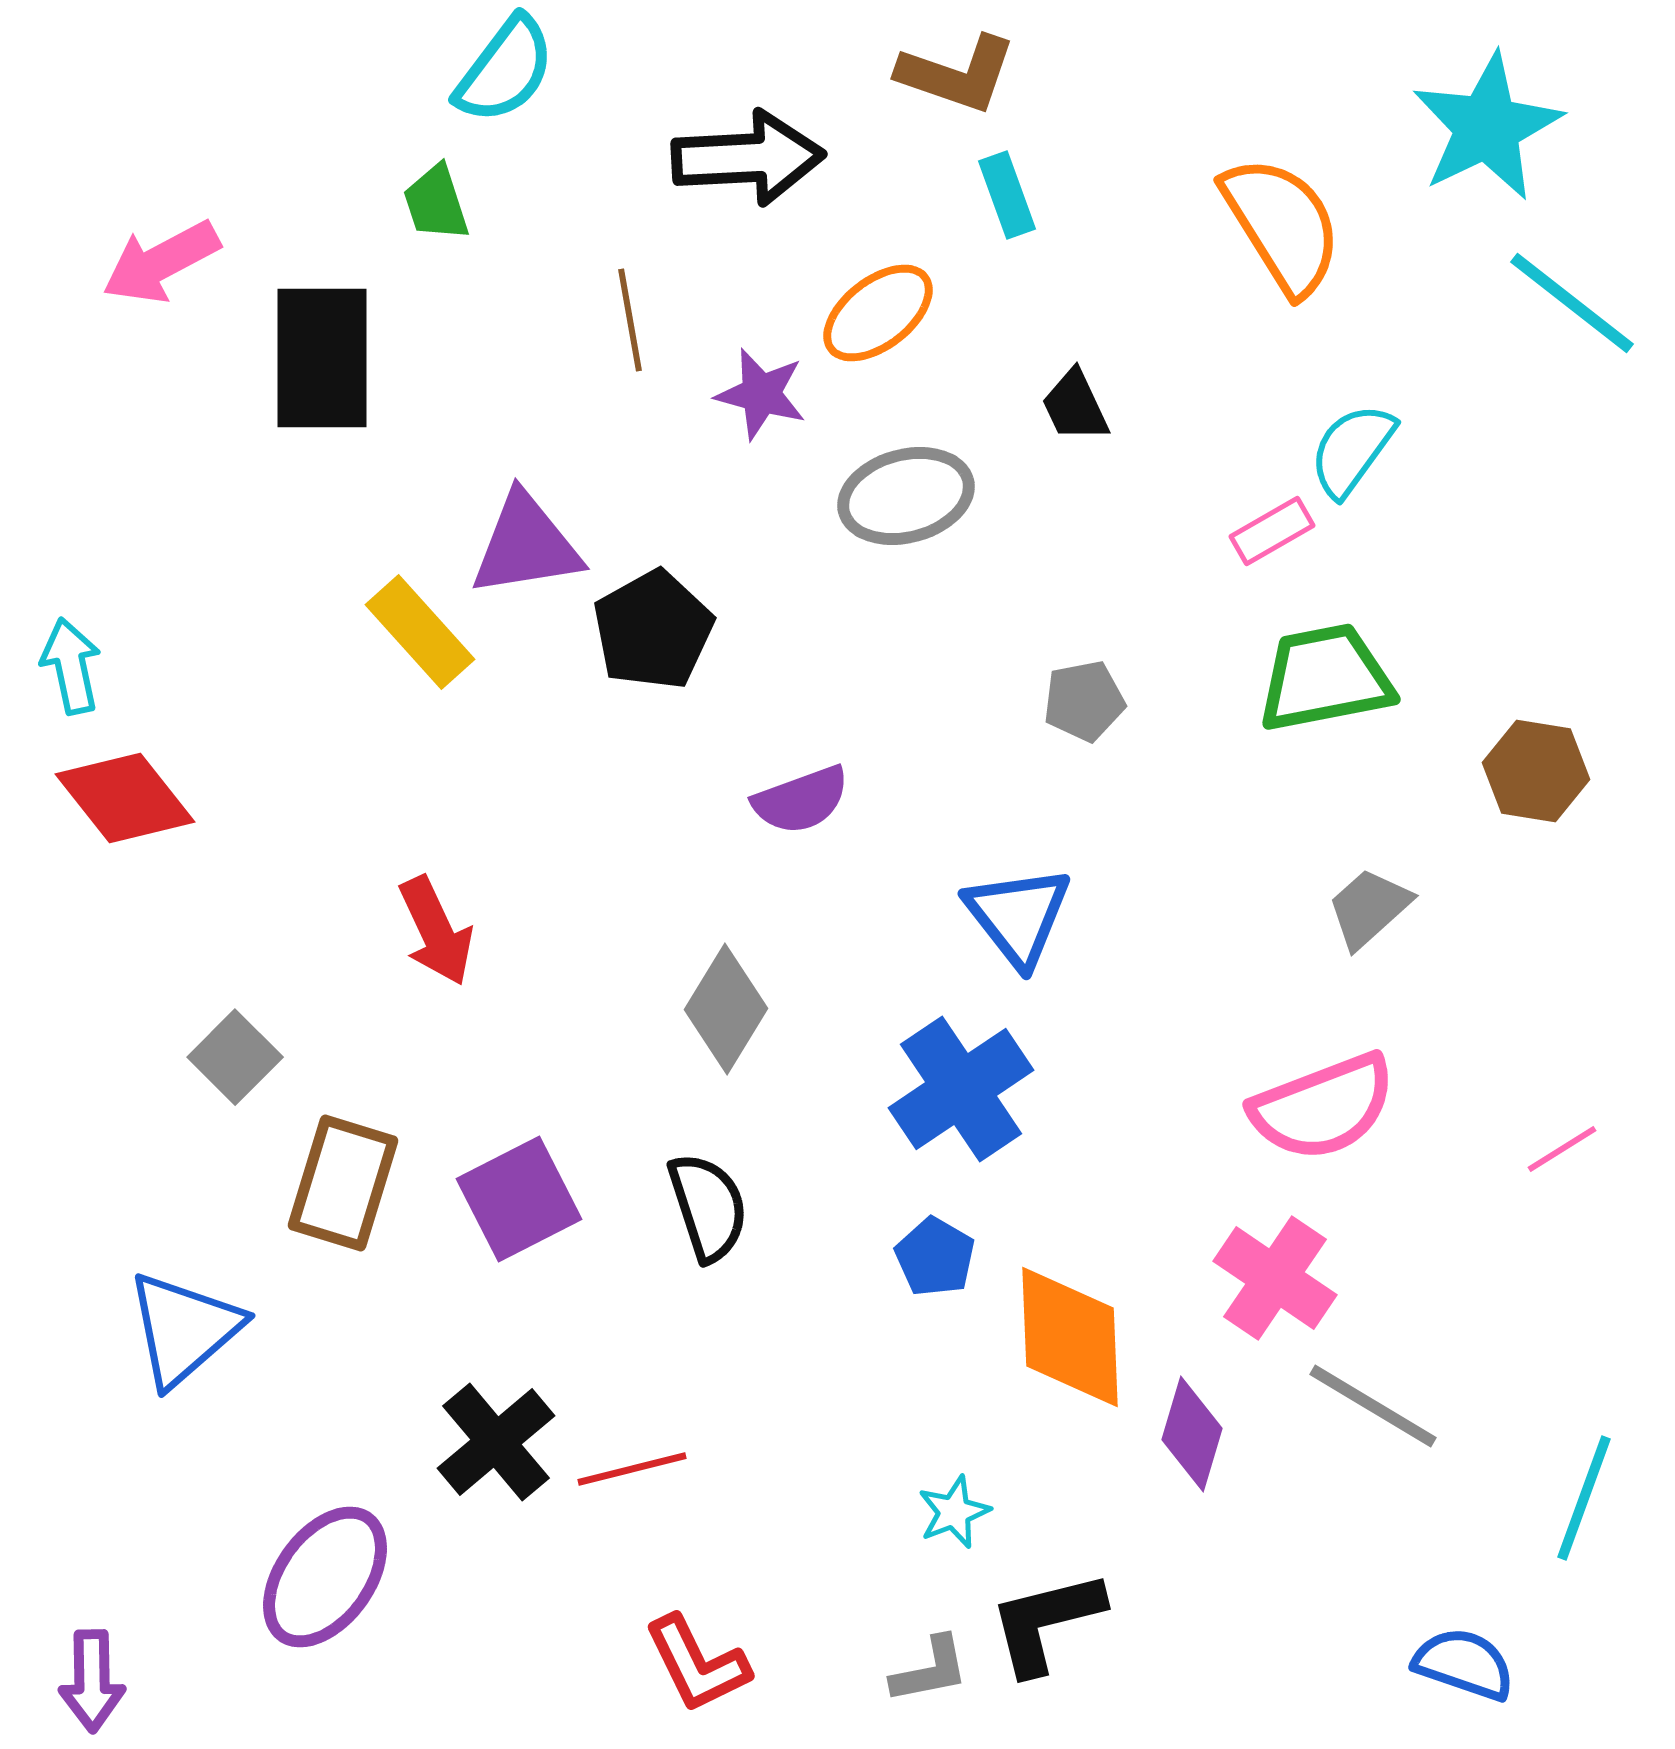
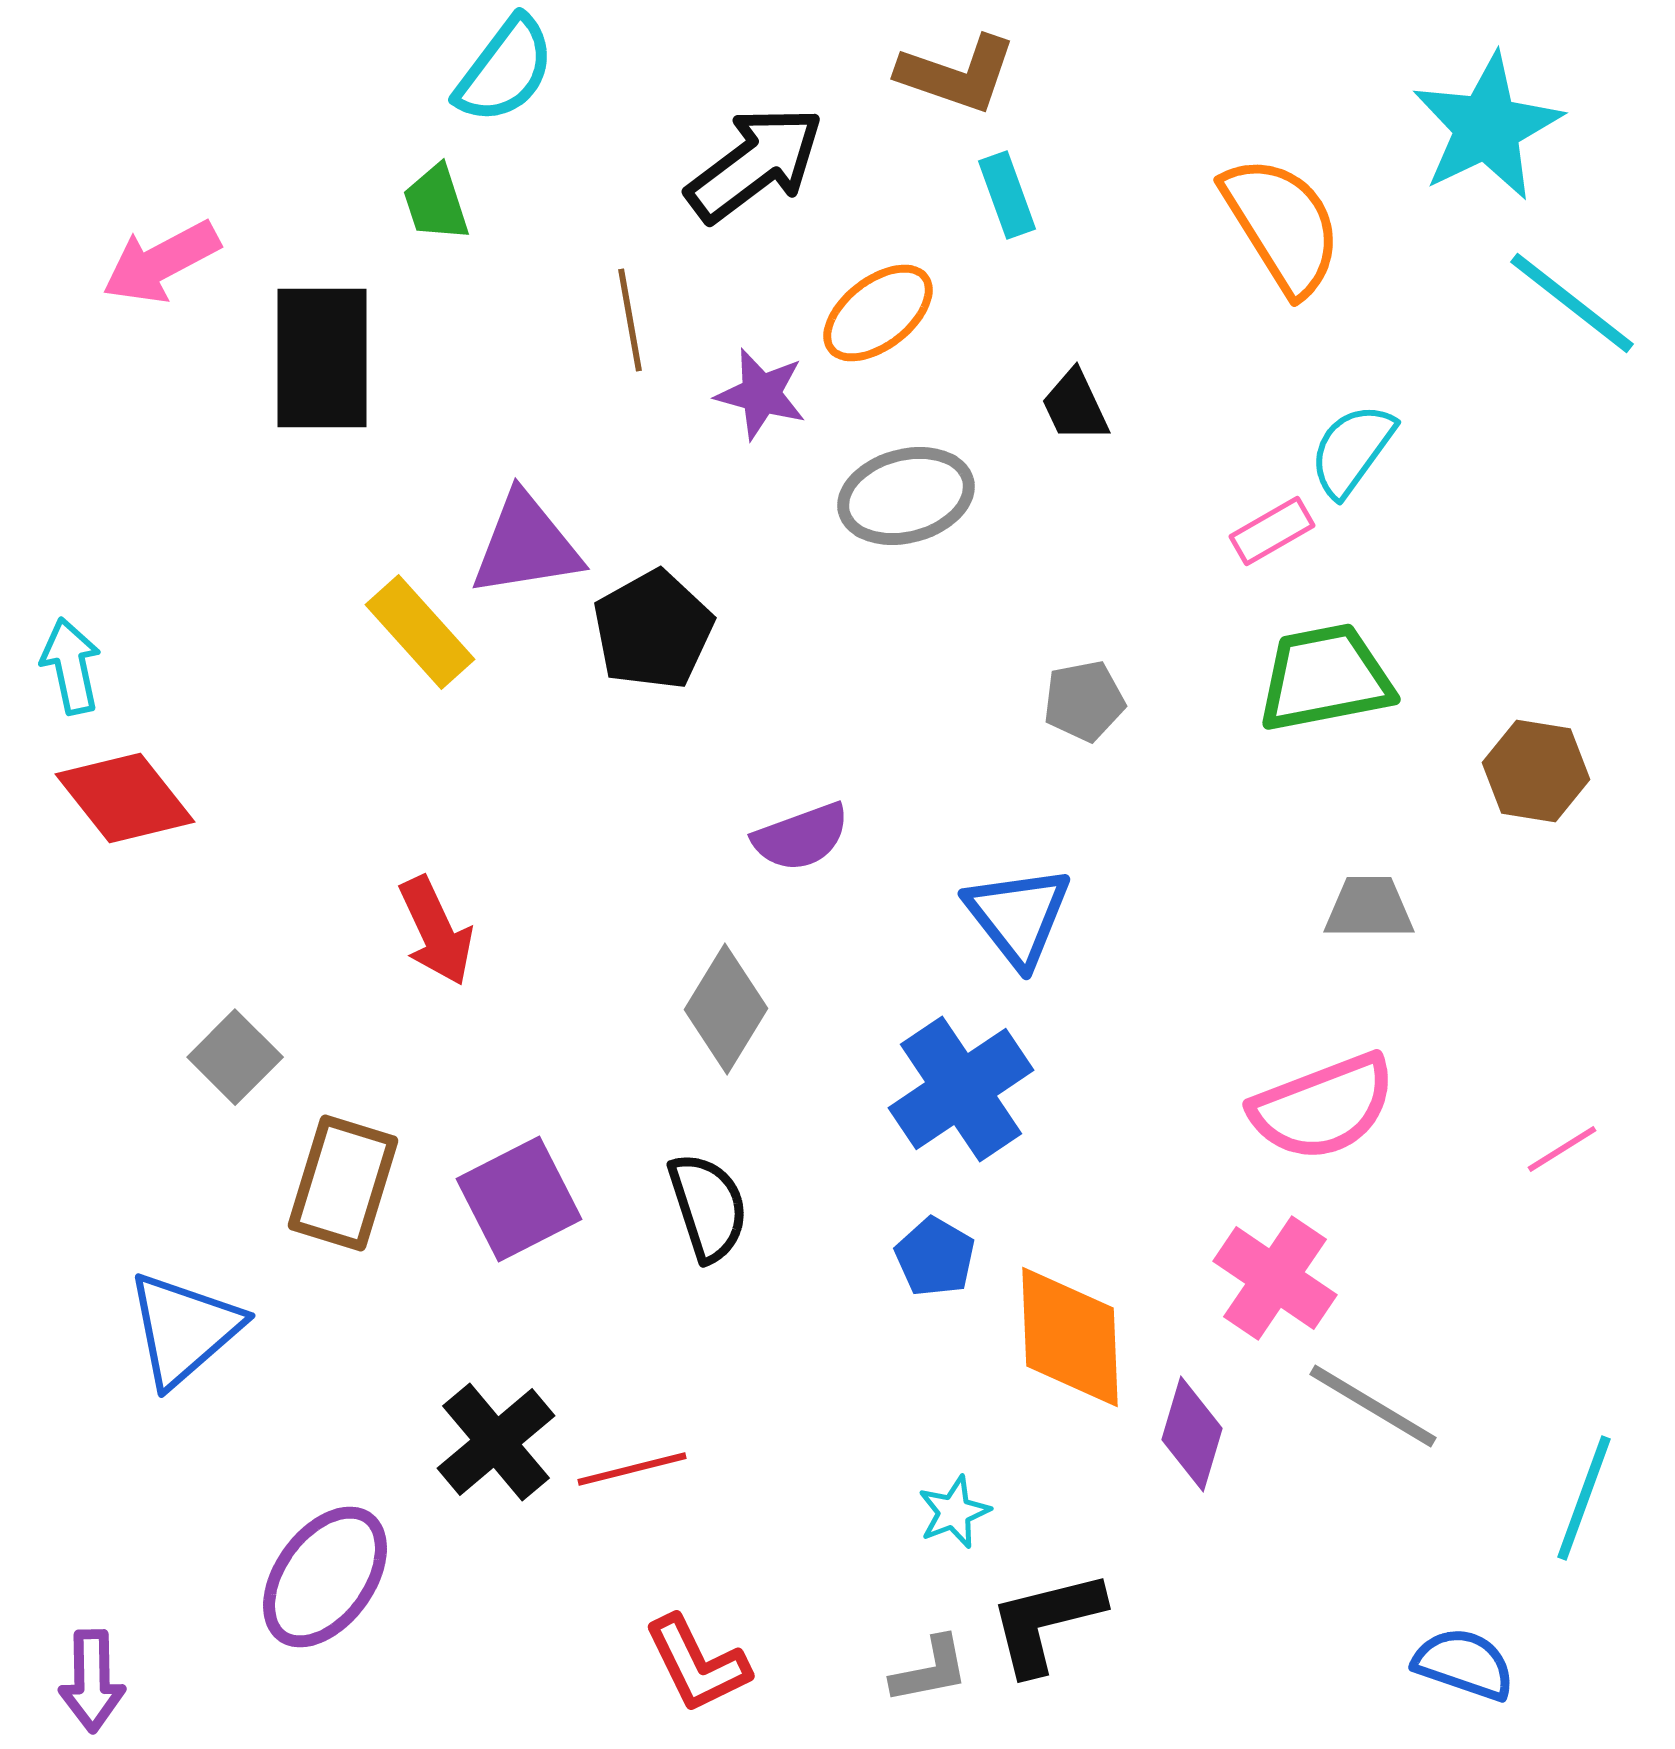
black arrow at (748, 158): moved 7 px right, 6 px down; rotated 34 degrees counterclockwise
purple semicircle at (801, 800): moved 37 px down
gray trapezoid at (1369, 908): rotated 42 degrees clockwise
